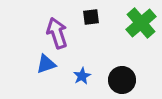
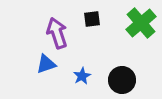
black square: moved 1 px right, 2 px down
